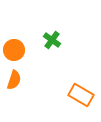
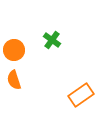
orange semicircle: rotated 144 degrees clockwise
orange rectangle: rotated 65 degrees counterclockwise
